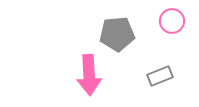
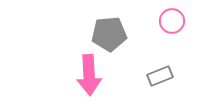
gray pentagon: moved 8 px left
